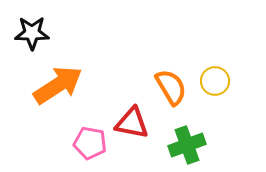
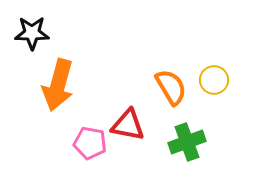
yellow circle: moved 1 px left, 1 px up
orange arrow: rotated 138 degrees clockwise
red triangle: moved 4 px left, 2 px down
green cross: moved 3 px up
